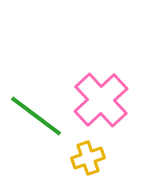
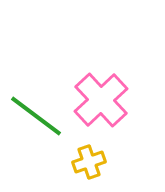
yellow cross: moved 1 px right, 4 px down
